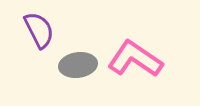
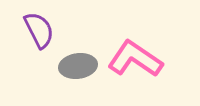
gray ellipse: moved 1 px down
